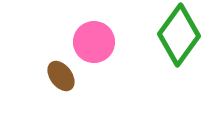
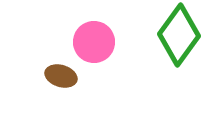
brown ellipse: rotated 36 degrees counterclockwise
